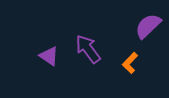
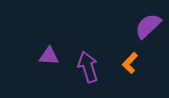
purple arrow: moved 18 px down; rotated 20 degrees clockwise
purple triangle: rotated 30 degrees counterclockwise
